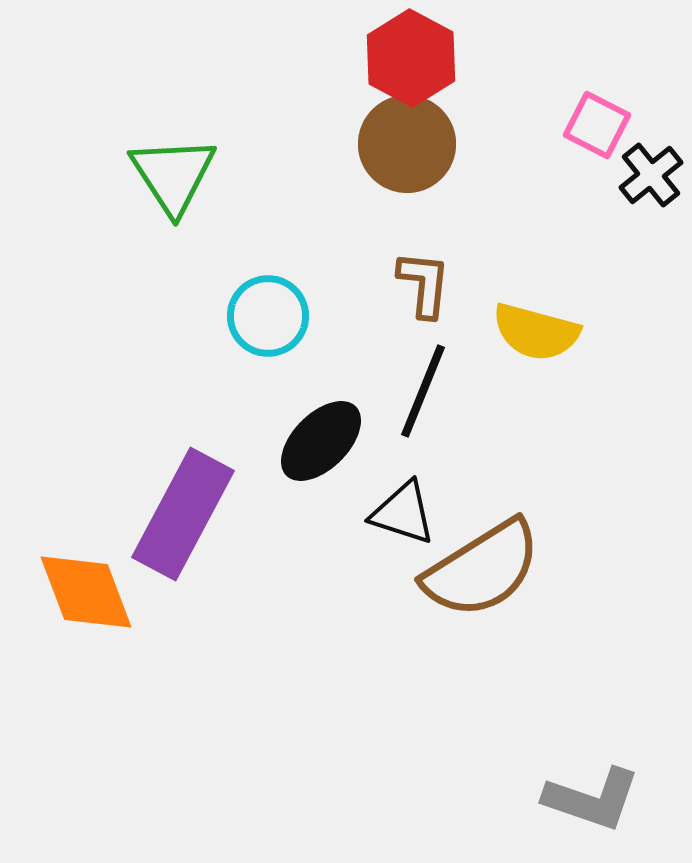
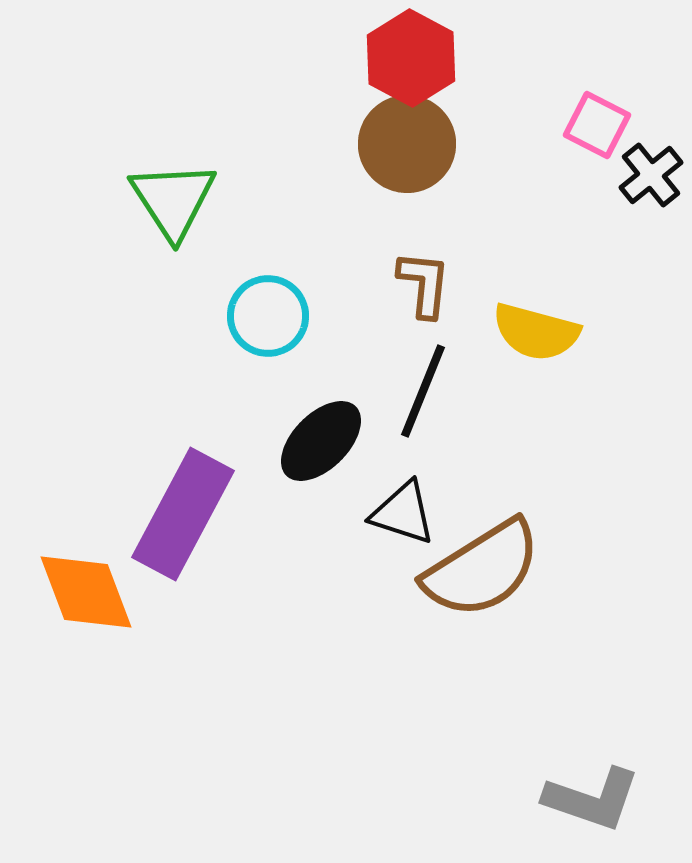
green triangle: moved 25 px down
